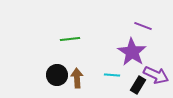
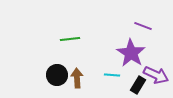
purple star: moved 1 px left, 1 px down
